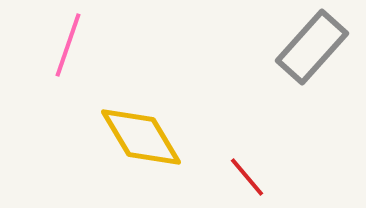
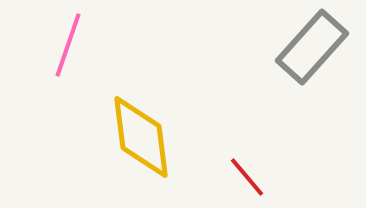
yellow diamond: rotated 24 degrees clockwise
